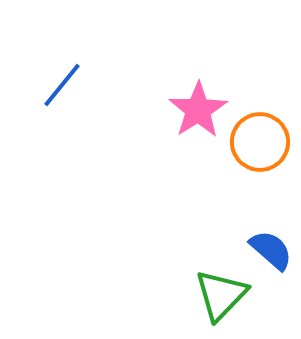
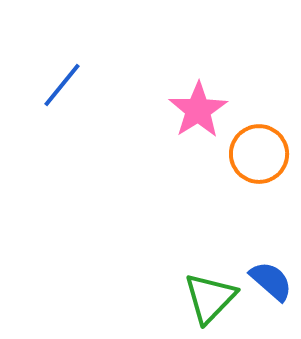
orange circle: moved 1 px left, 12 px down
blue semicircle: moved 31 px down
green triangle: moved 11 px left, 3 px down
